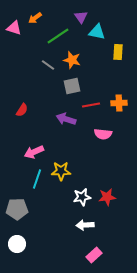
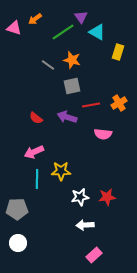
orange arrow: moved 1 px down
cyan triangle: rotated 18 degrees clockwise
green line: moved 5 px right, 4 px up
yellow rectangle: rotated 14 degrees clockwise
orange cross: rotated 28 degrees counterclockwise
red semicircle: moved 14 px right, 8 px down; rotated 96 degrees clockwise
purple arrow: moved 1 px right, 2 px up
cyan line: rotated 18 degrees counterclockwise
white star: moved 2 px left
white circle: moved 1 px right, 1 px up
